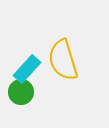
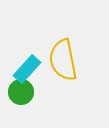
yellow semicircle: rotated 6 degrees clockwise
